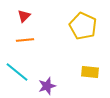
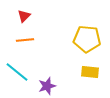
yellow pentagon: moved 4 px right, 13 px down; rotated 20 degrees counterclockwise
